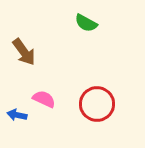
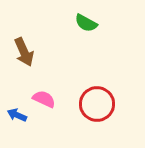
brown arrow: rotated 12 degrees clockwise
blue arrow: rotated 12 degrees clockwise
